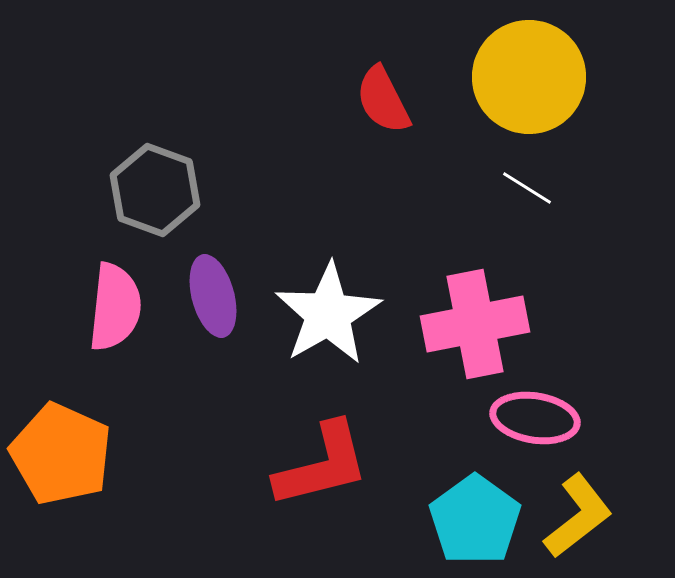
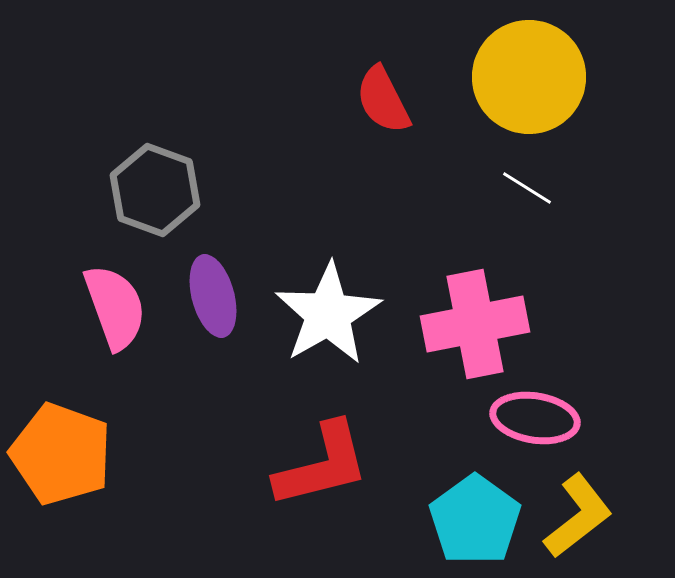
pink semicircle: rotated 26 degrees counterclockwise
orange pentagon: rotated 4 degrees counterclockwise
